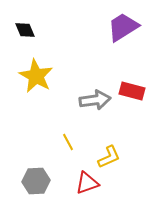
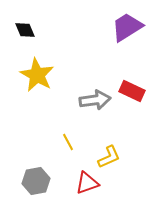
purple trapezoid: moved 4 px right
yellow star: moved 1 px right, 1 px up
red rectangle: rotated 10 degrees clockwise
gray hexagon: rotated 8 degrees counterclockwise
